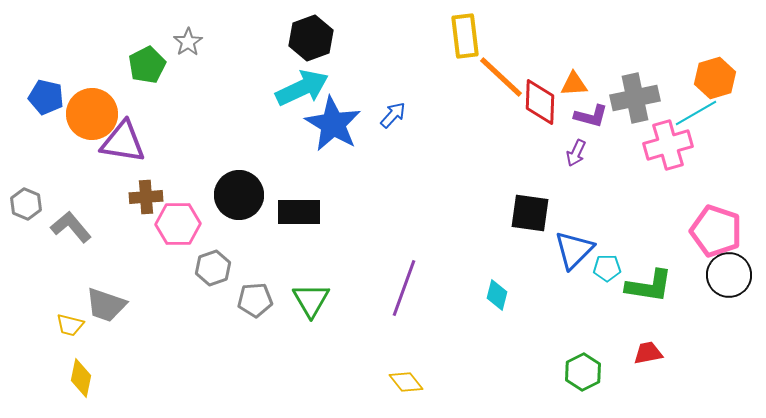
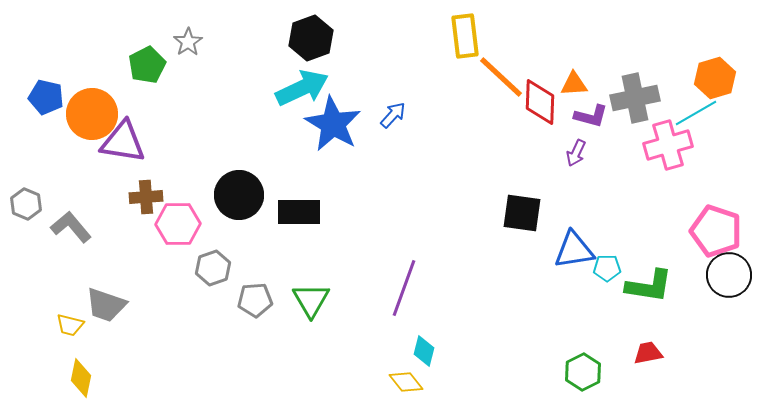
black square at (530, 213): moved 8 px left
blue triangle at (574, 250): rotated 36 degrees clockwise
cyan diamond at (497, 295): moved 73 px left, 56 px down
